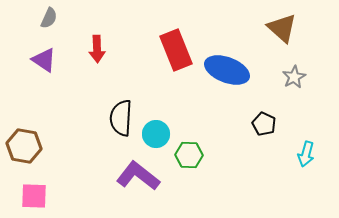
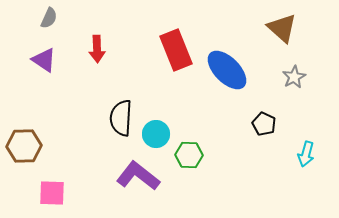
blue ellipse: rotated 24 degrees clockwise
brown hexagon: rotated 12 degrees counterclockwise
pink square: moved 18 px right, 3 px up
